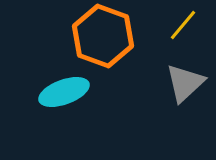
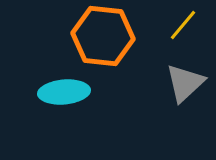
orange hexagon: rotated 14 degrees counterclockwise
cyan ellipse: rotated 15 degrees clockwise
